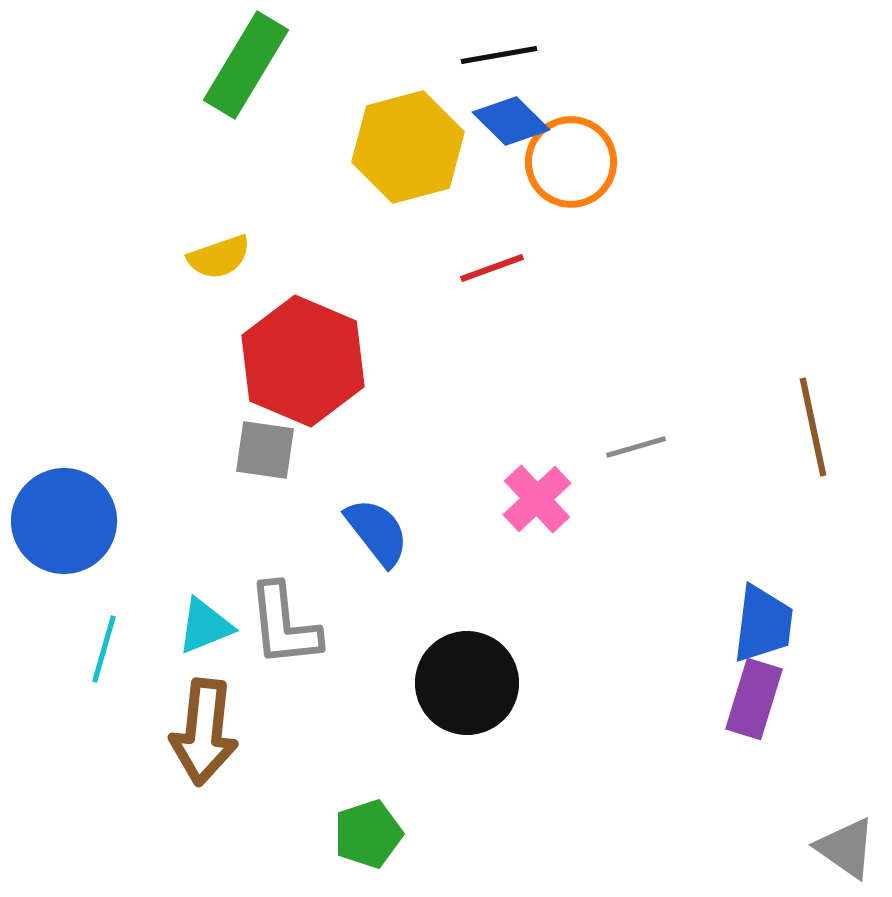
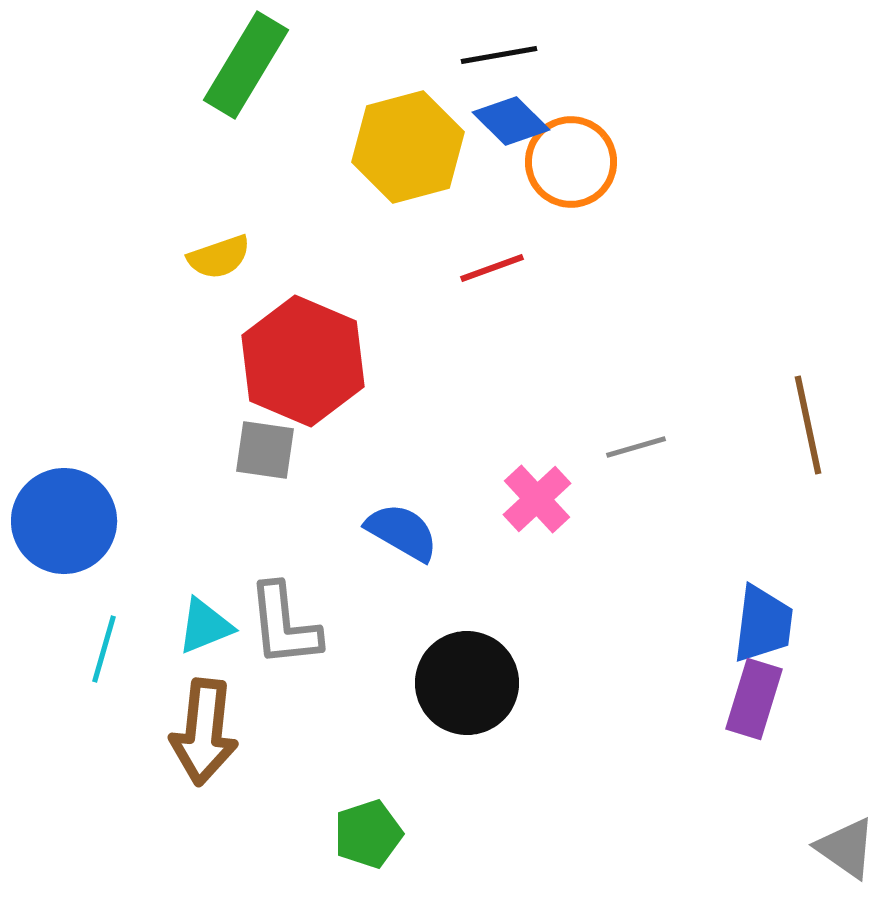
brown line: moved 5 px left, 2 px up
blue semicircle: moved 25 px right; rotated 22 degrees counterclockwise
